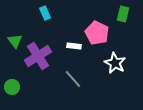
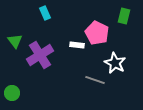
green rectangle: moved 1 px right, 2 px down
white rectangle: moved 3 px right, 1 px up
purple cross: moved 2 px right, 1 px up
gray line: moved 22 px right, 1 px down; rotated 30 degrees counterclockwise
green circle: moved 6 px down
